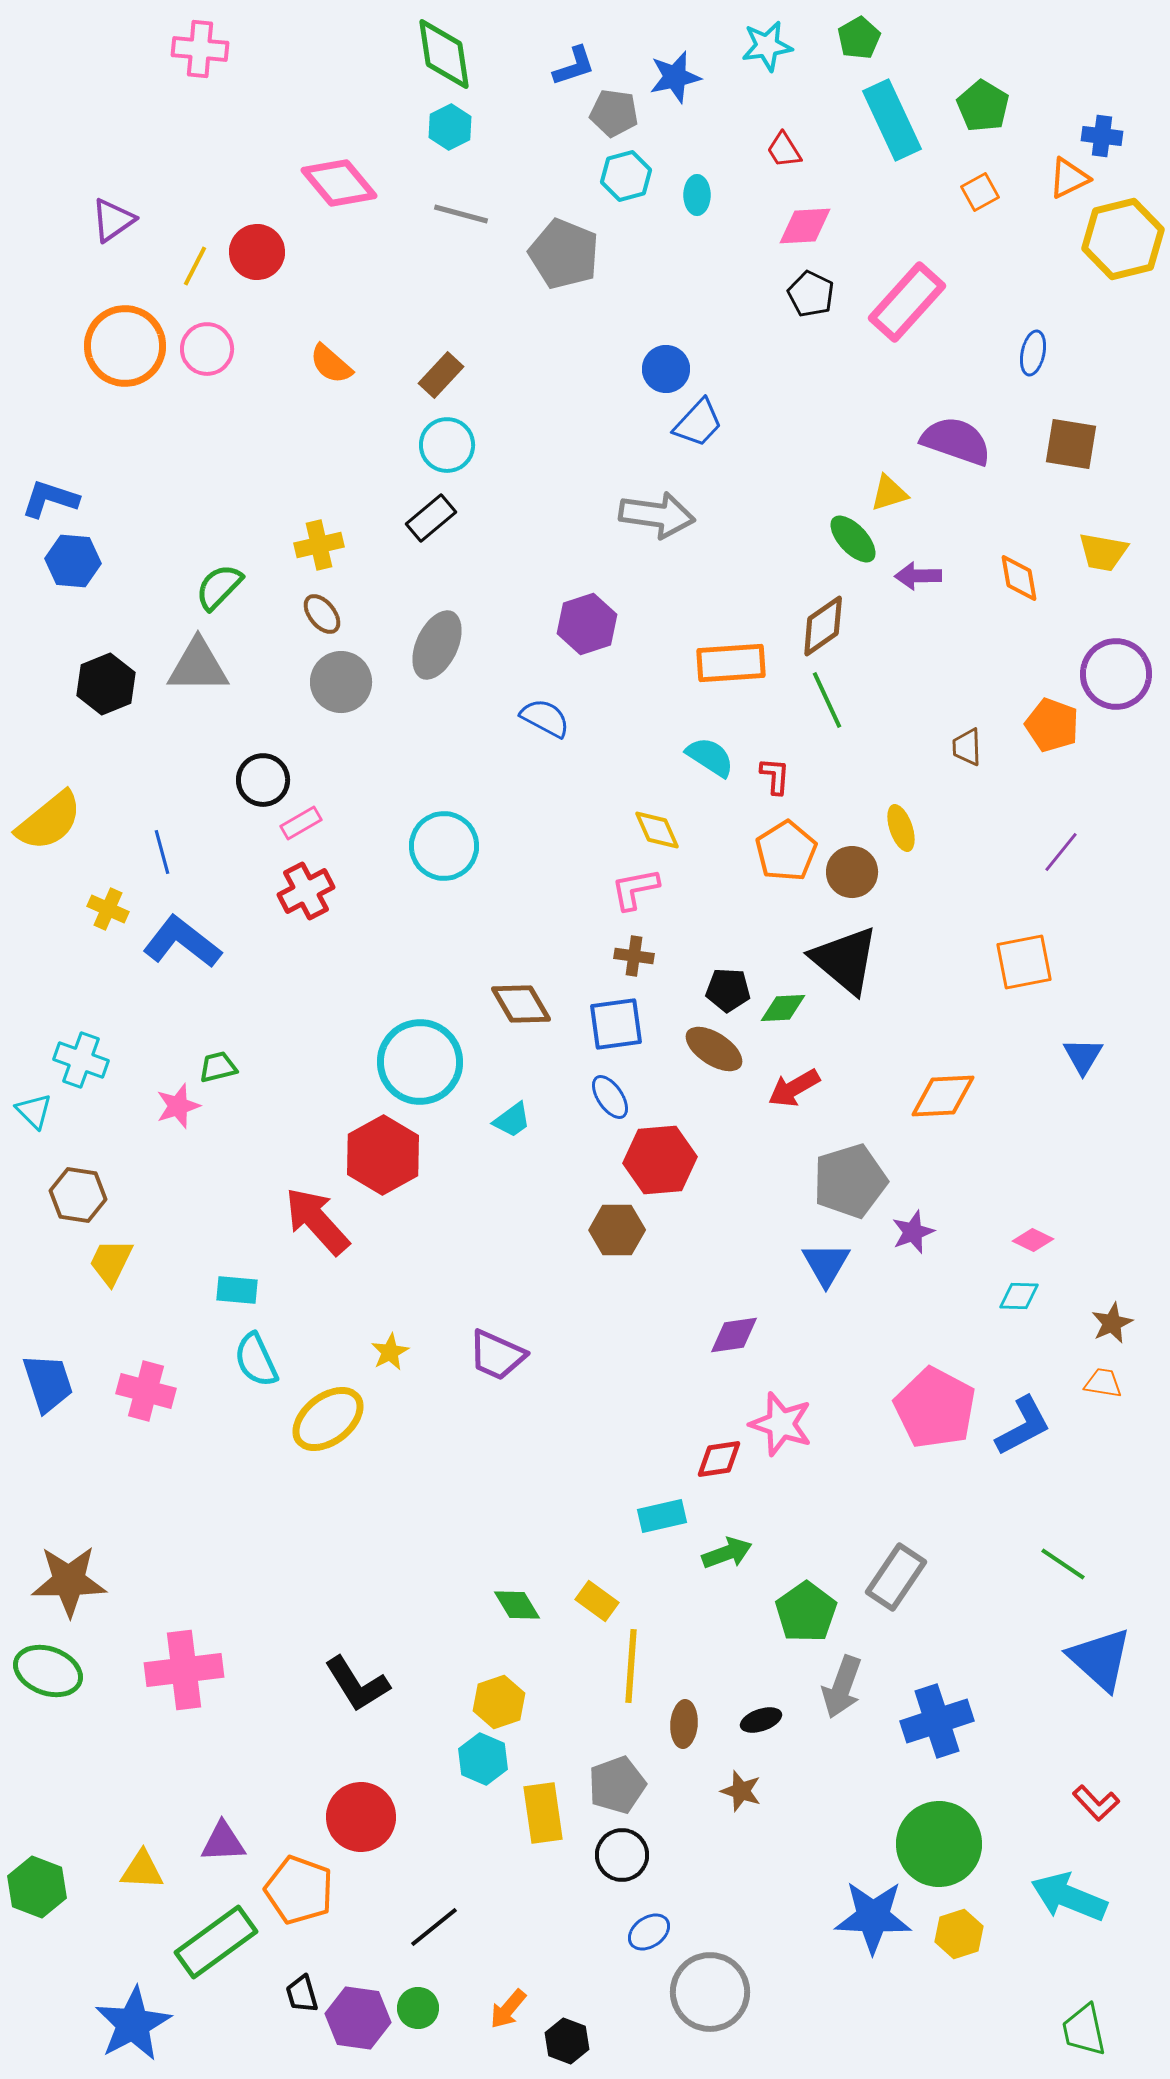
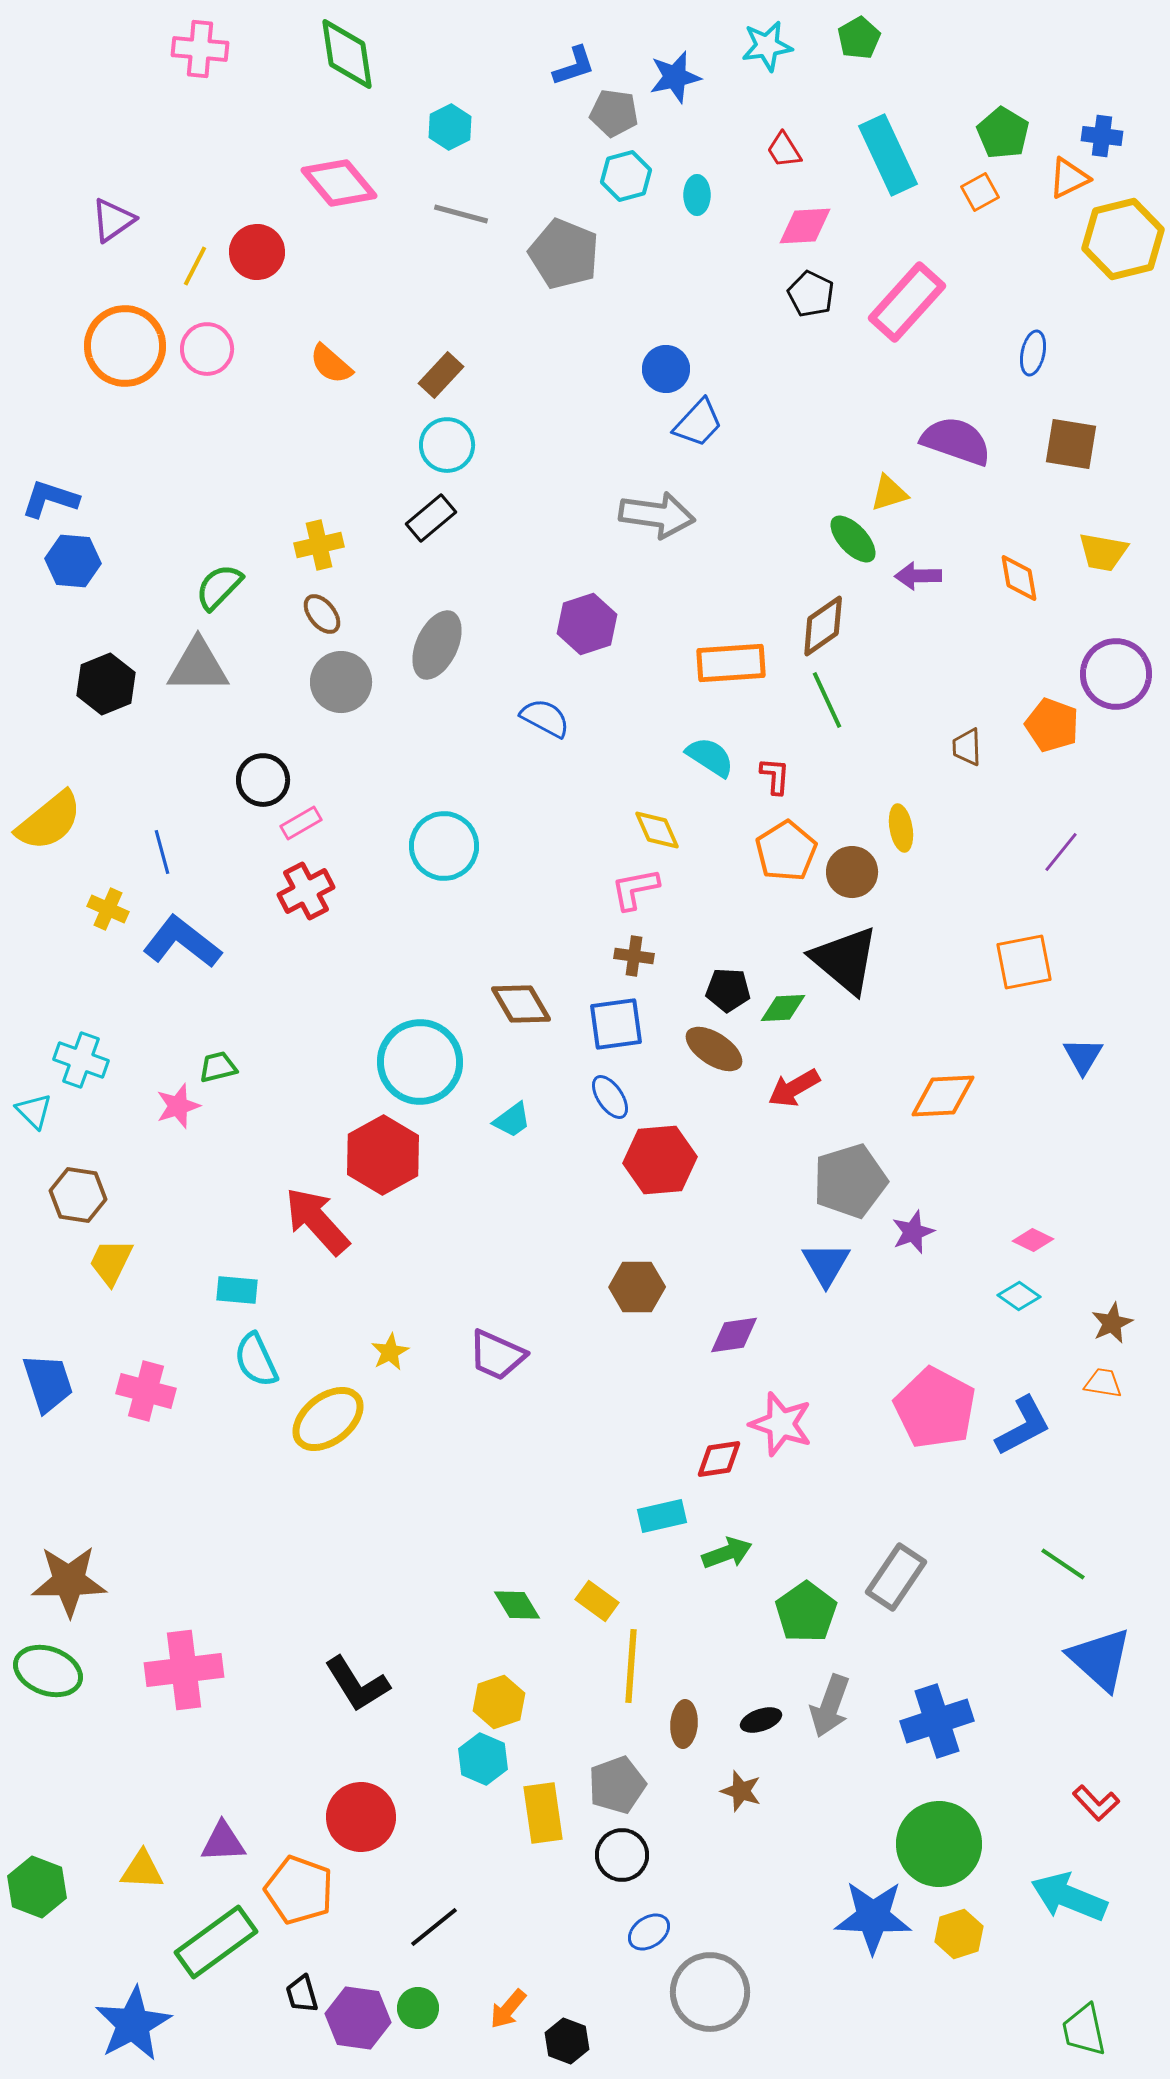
green diamond at (444, 54): moved 97 px left
green pentagon at (983, 106): moved 20 px right, 27 px down
cyan rectangle at (892, 120): moved 4 px left, 35 px down
yellow ellipse at (901, 828): rotated 9 degrees clockwise
brown hexagon at (617, 1230): moved 20 px right, 57 px down
cyan diamond at (1019, 1296): rotated 33 degrees clockwise
gray arrow at (842, 1687): moved 12 px left, 19 px down
